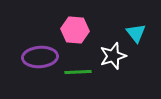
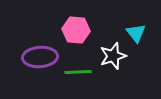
pink hexagon: moved 1 px right
